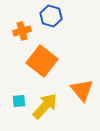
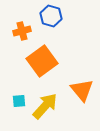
orange square: rotated 16 degrees clockwise
